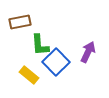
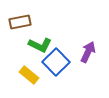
green L-shape: rotated 60 degrees counterclockwise
